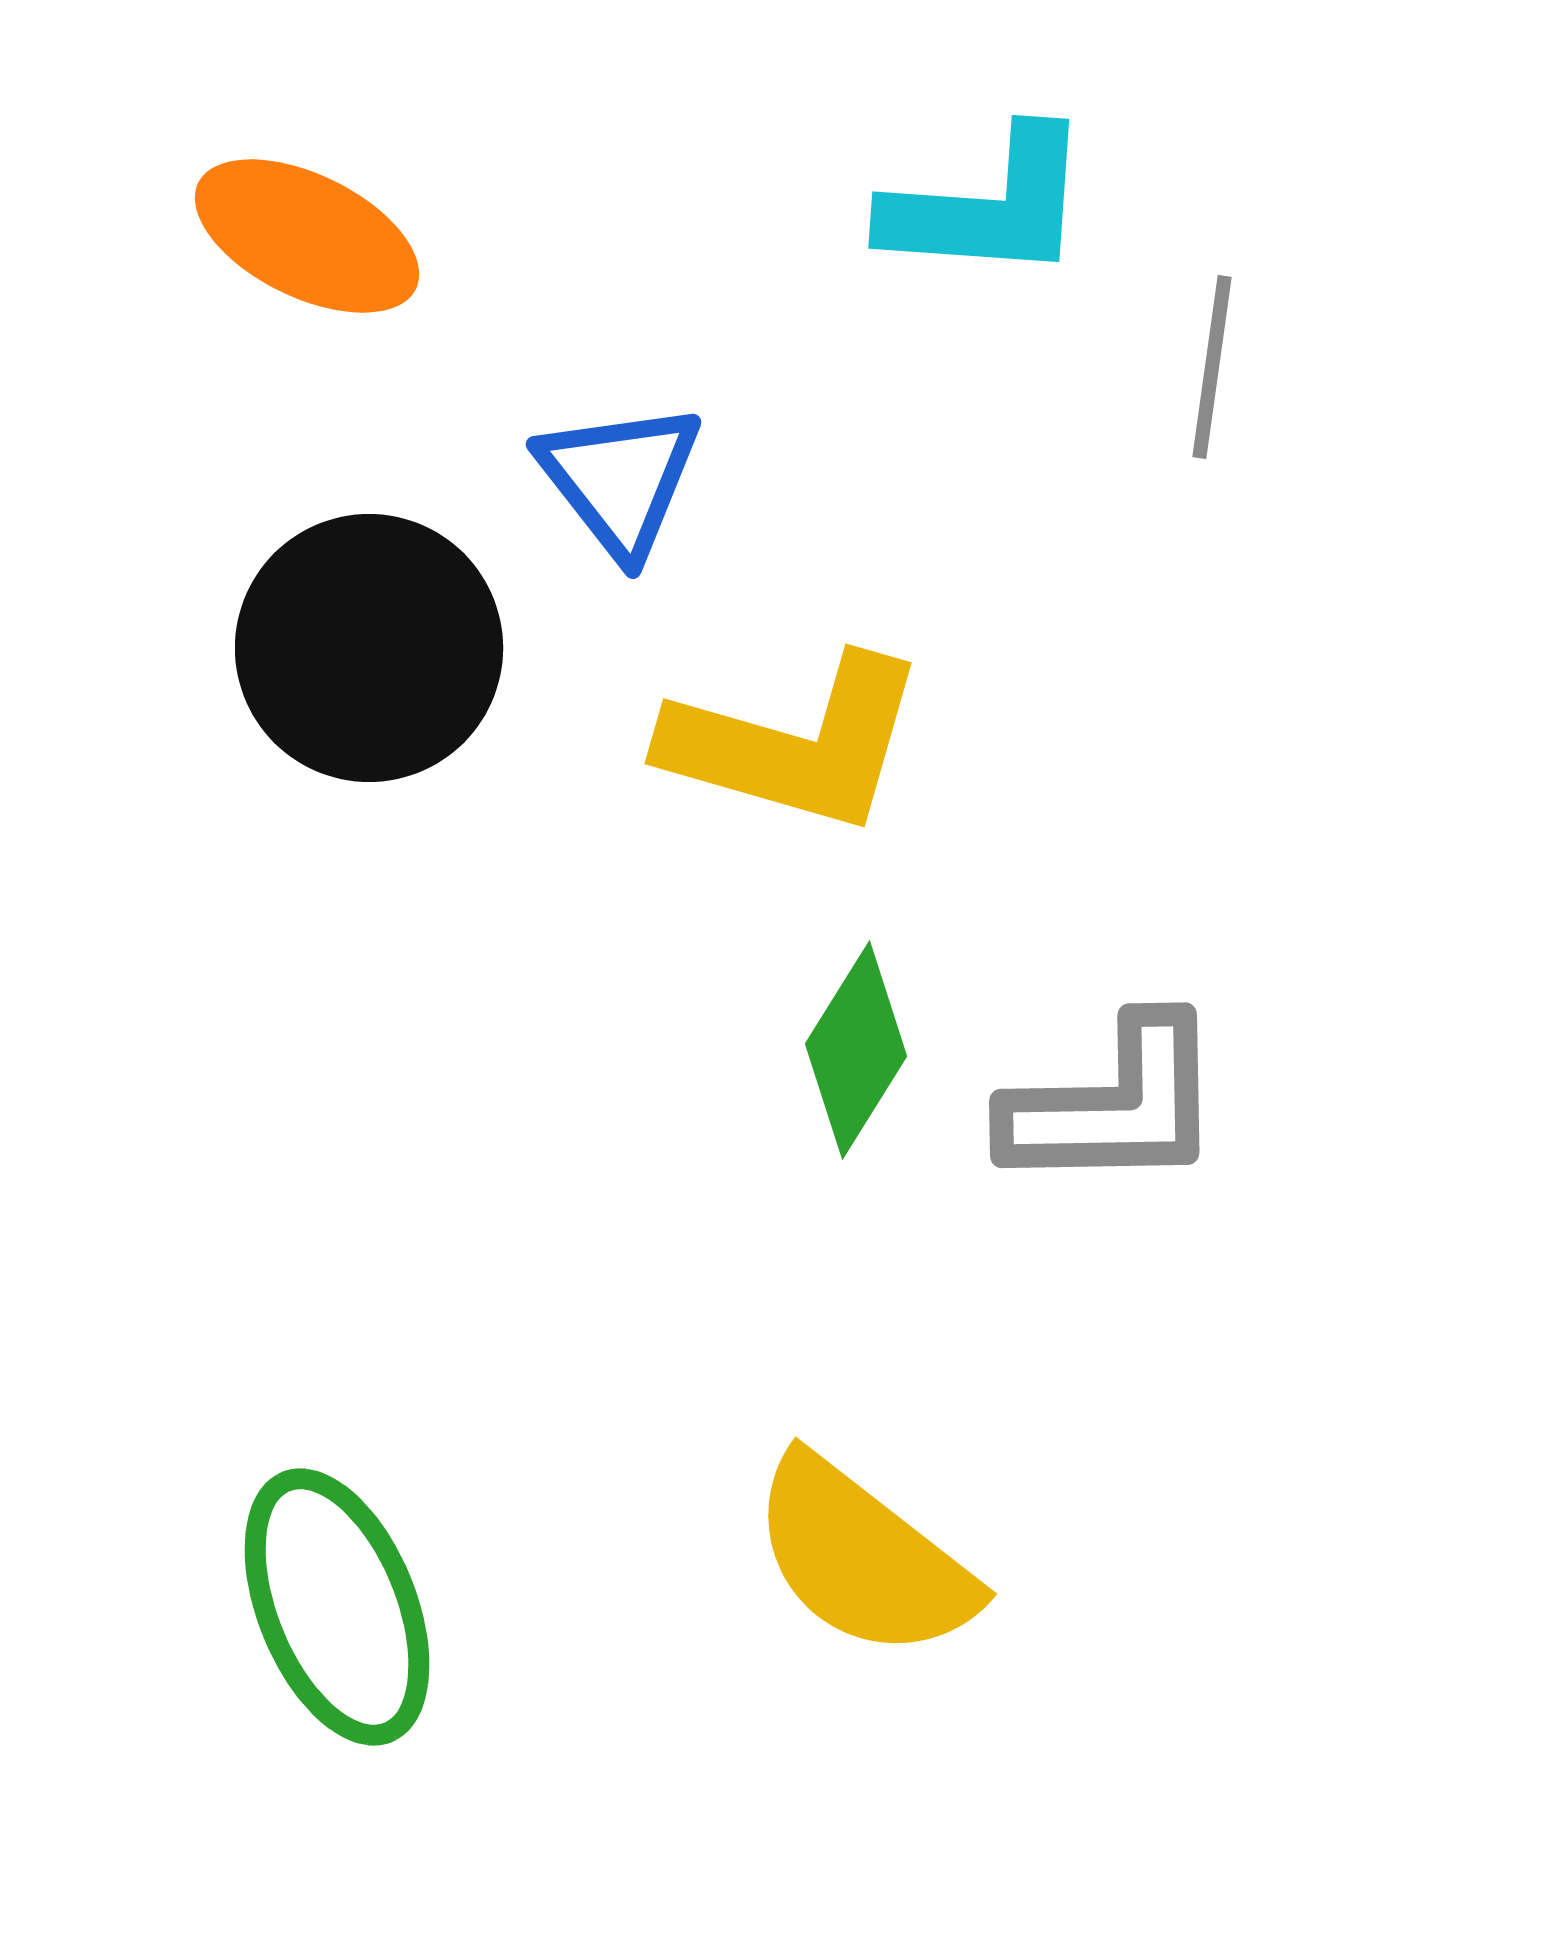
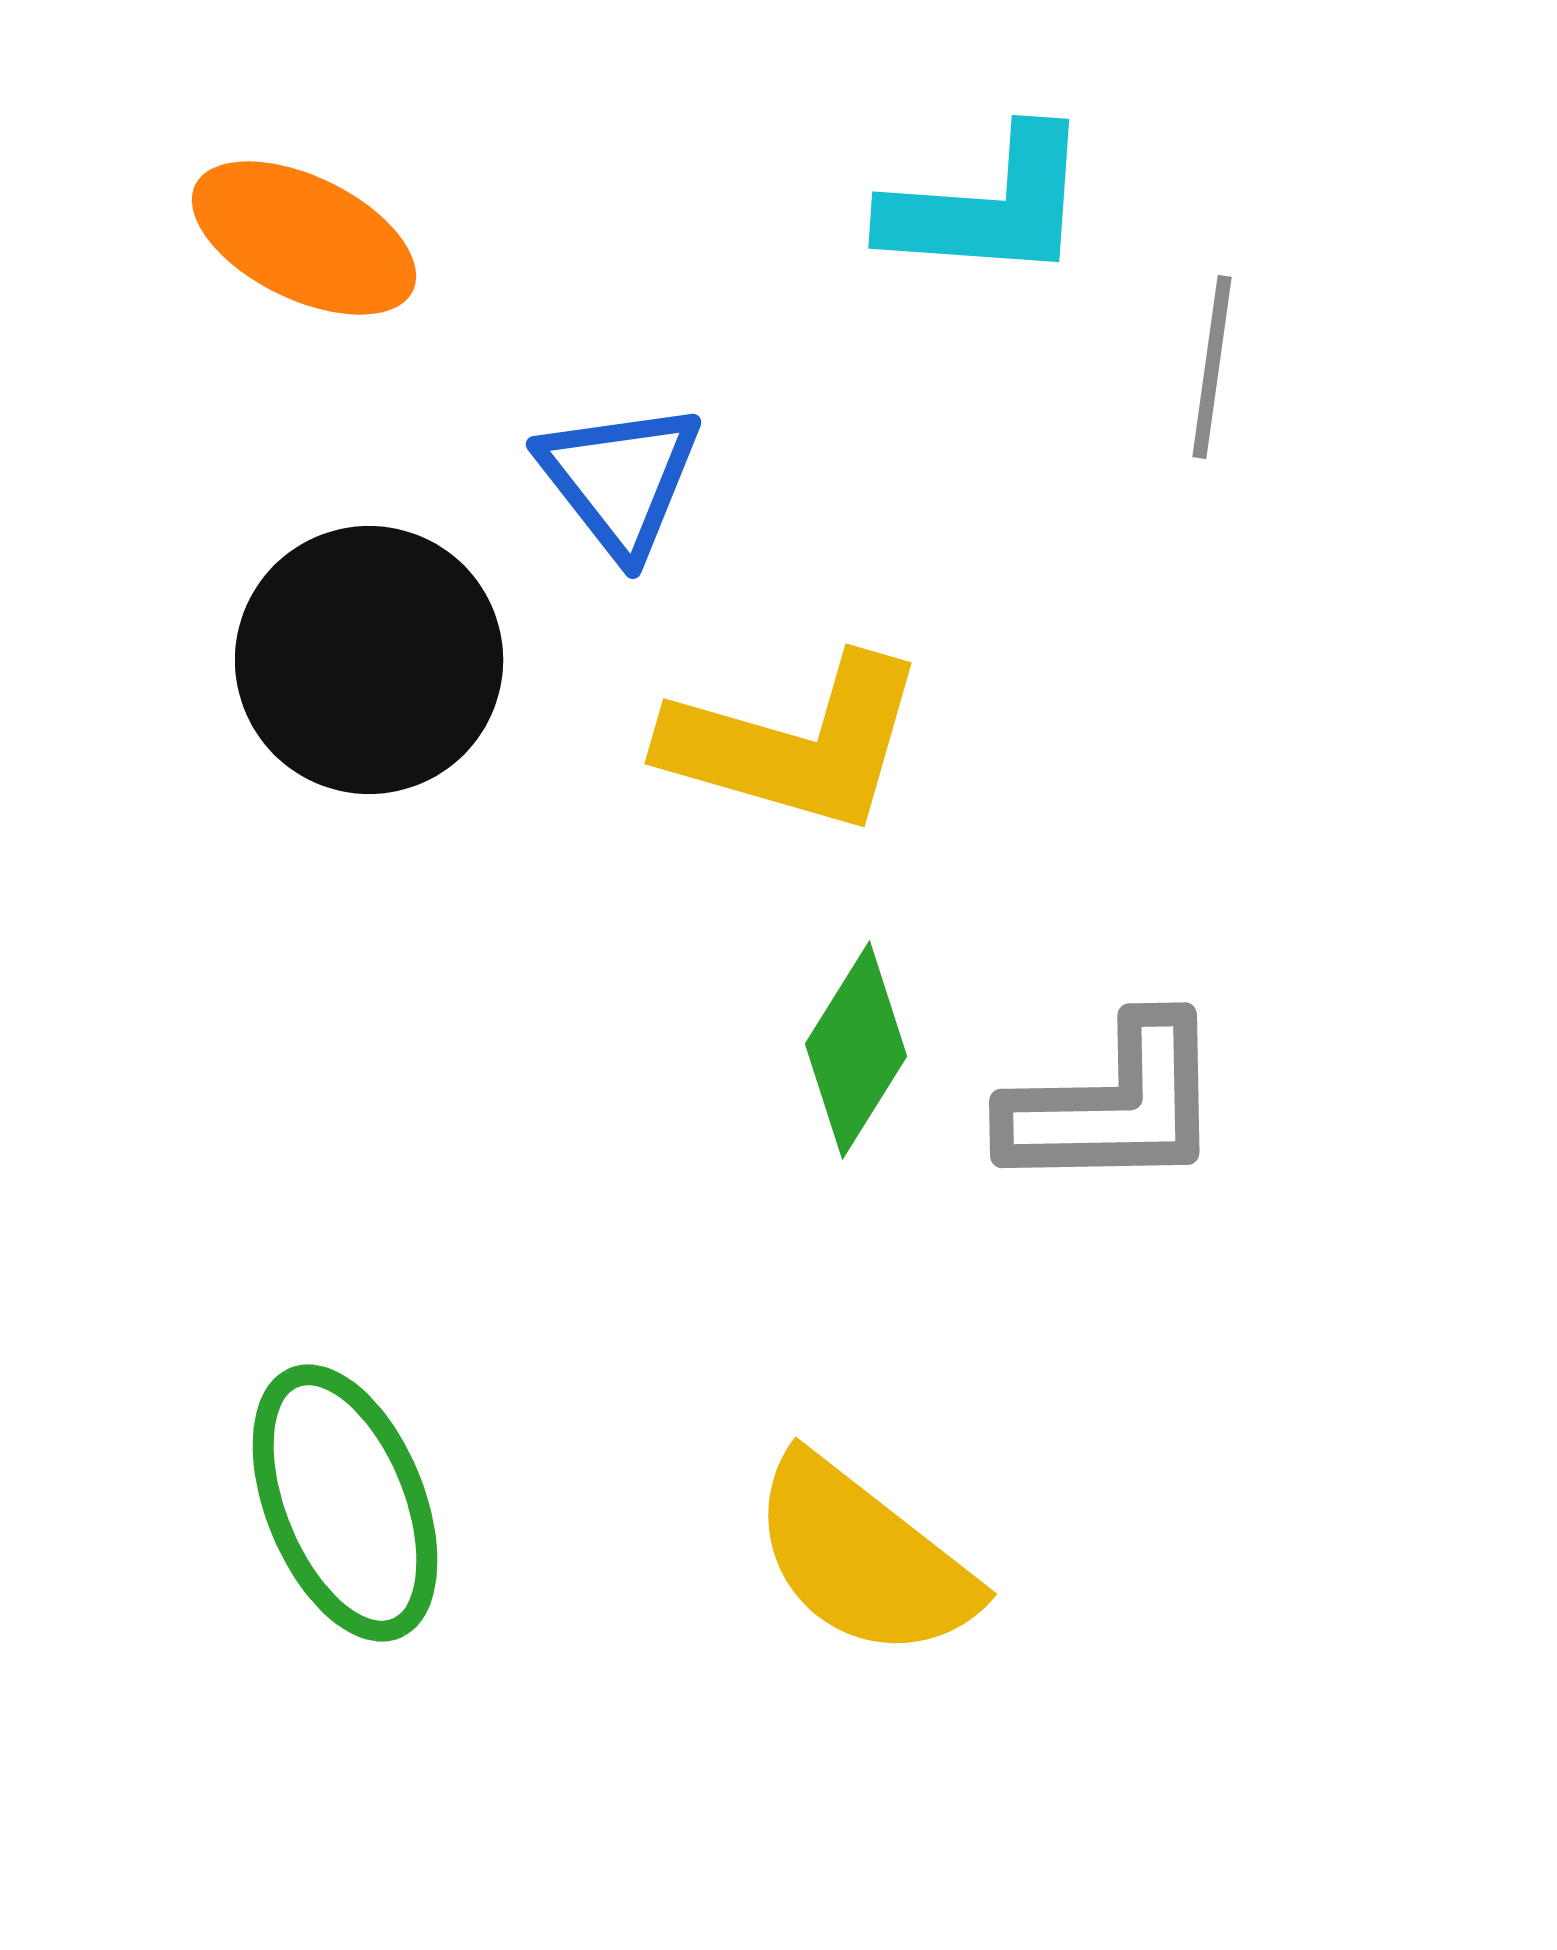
orange ellipse: moved 3 px left, 2 px down
black circle: moved 12 px down
green ellipse: moved 8 px right, 104 px up
